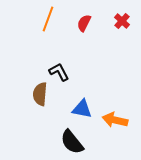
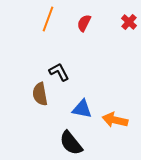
red cross: moved 7 px right, 1 px down
brown semicircle: rotated 15 degrees counterclockwise
black semicircle: moved 1 px left, 1 px down
